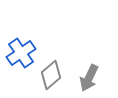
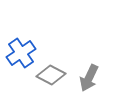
gray diamond: rotated 68 degrees clockwise
